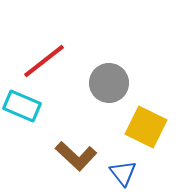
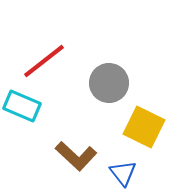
yellow square: moved 2 px left
